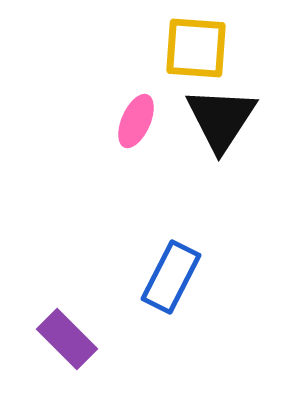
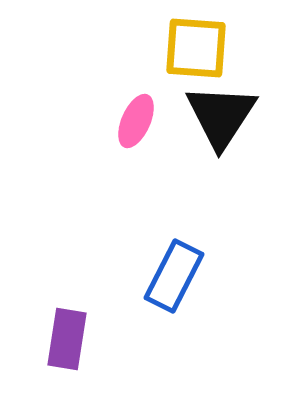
black triangle: moved 3 px up
blue rectangle: moved 3 px right, 1 px up
purple rectangle: rotated 54 degrees clockwise
